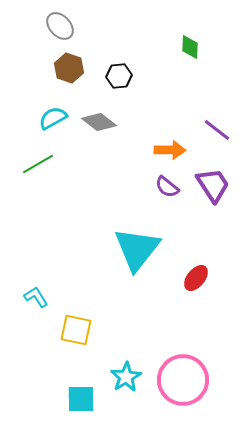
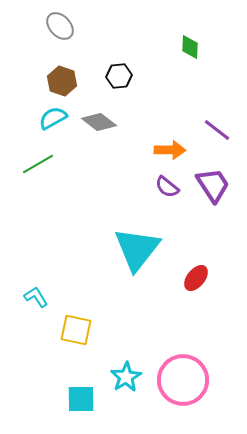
brown hexagon: moved 7 px left, 13 px down
